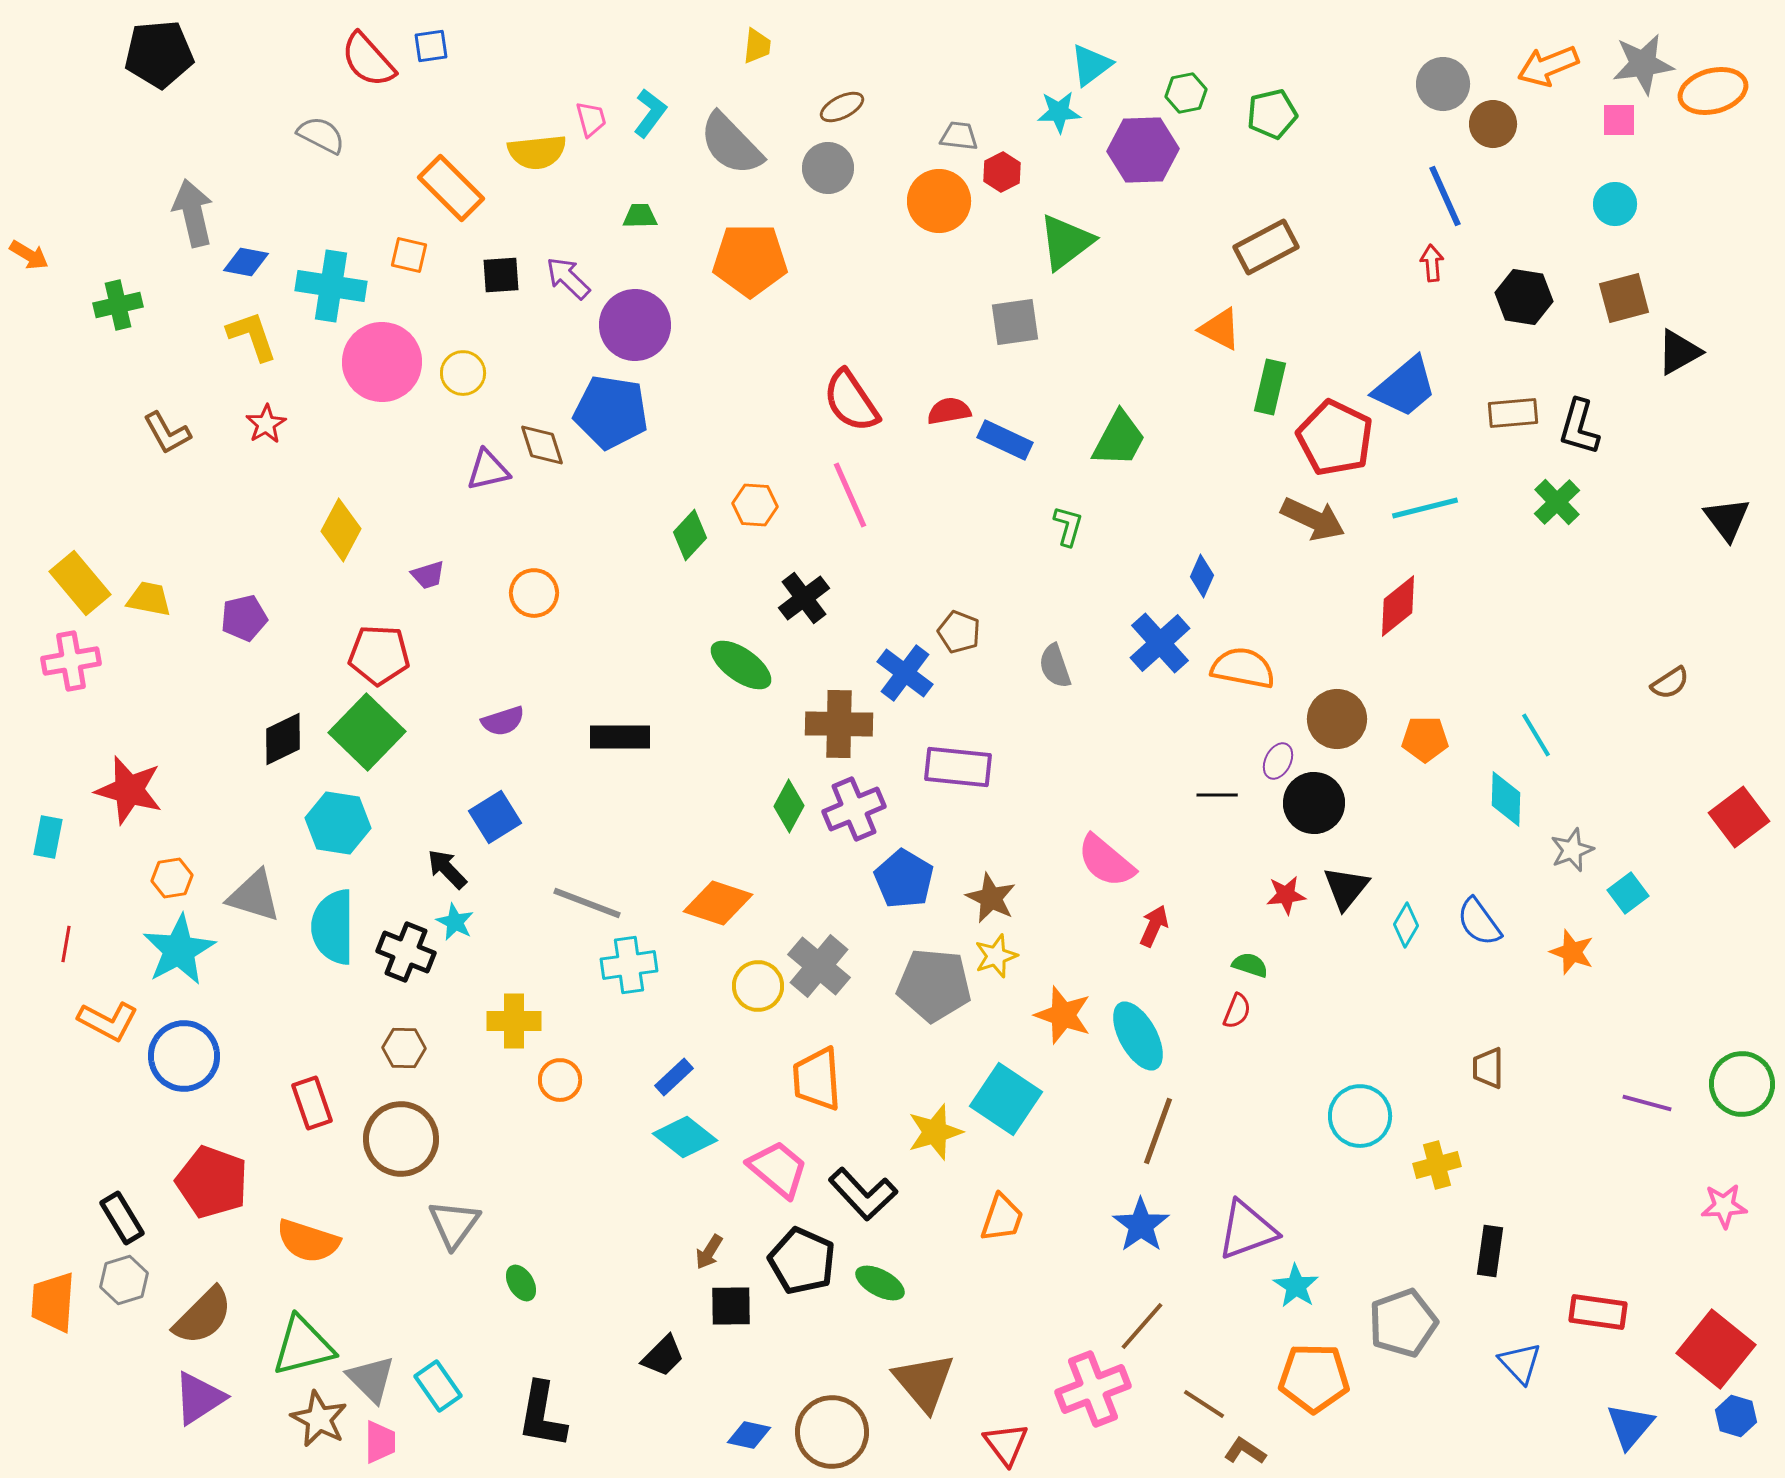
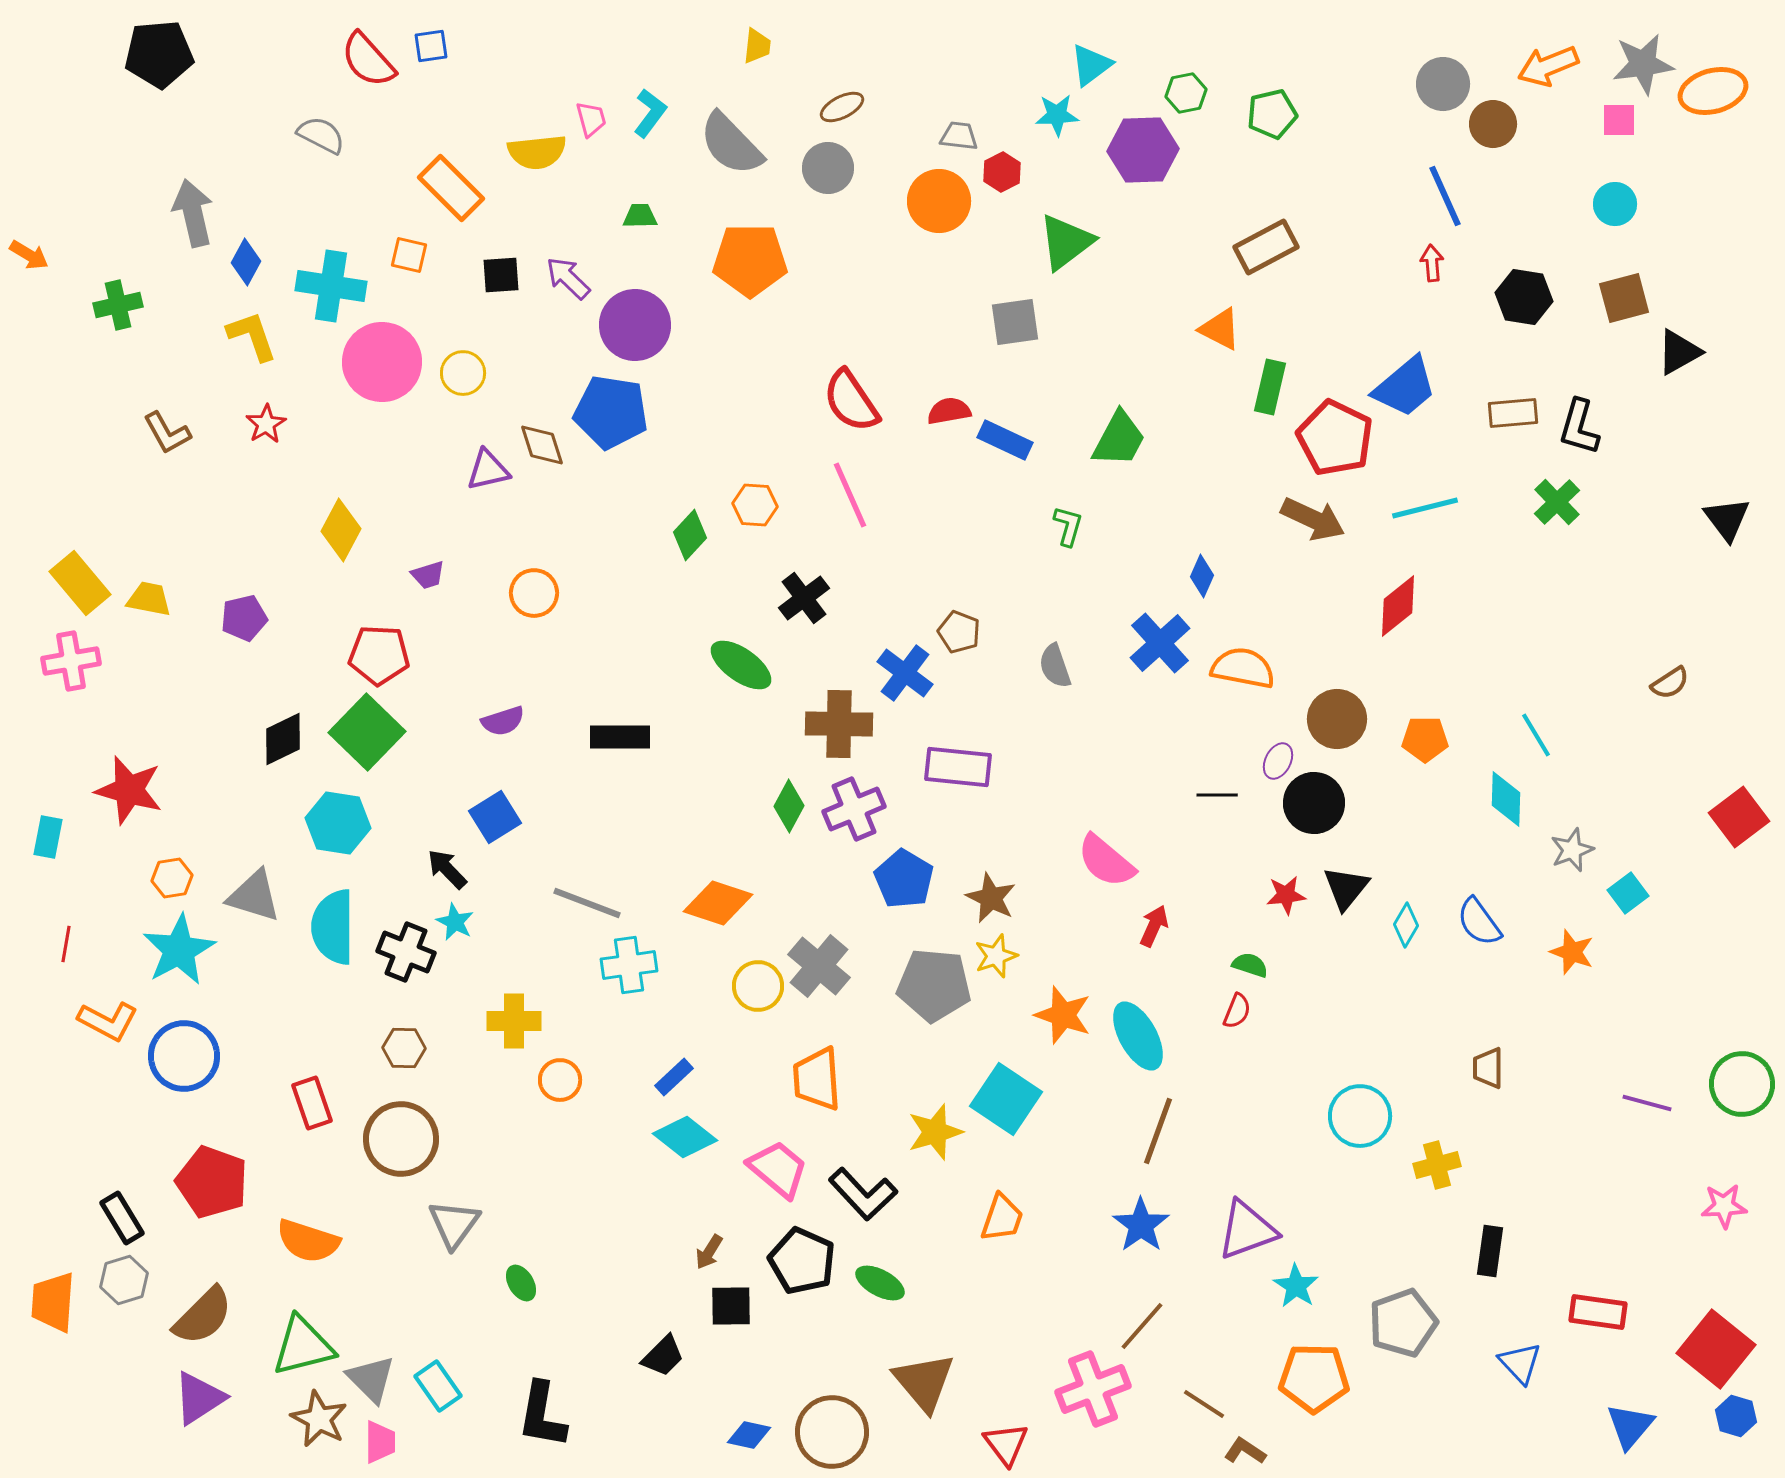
cyan star at (1059, 112): moved 2 px left, 3 px down
blue diamond at (246, 262): rotated 72 degrees counterclockwise
